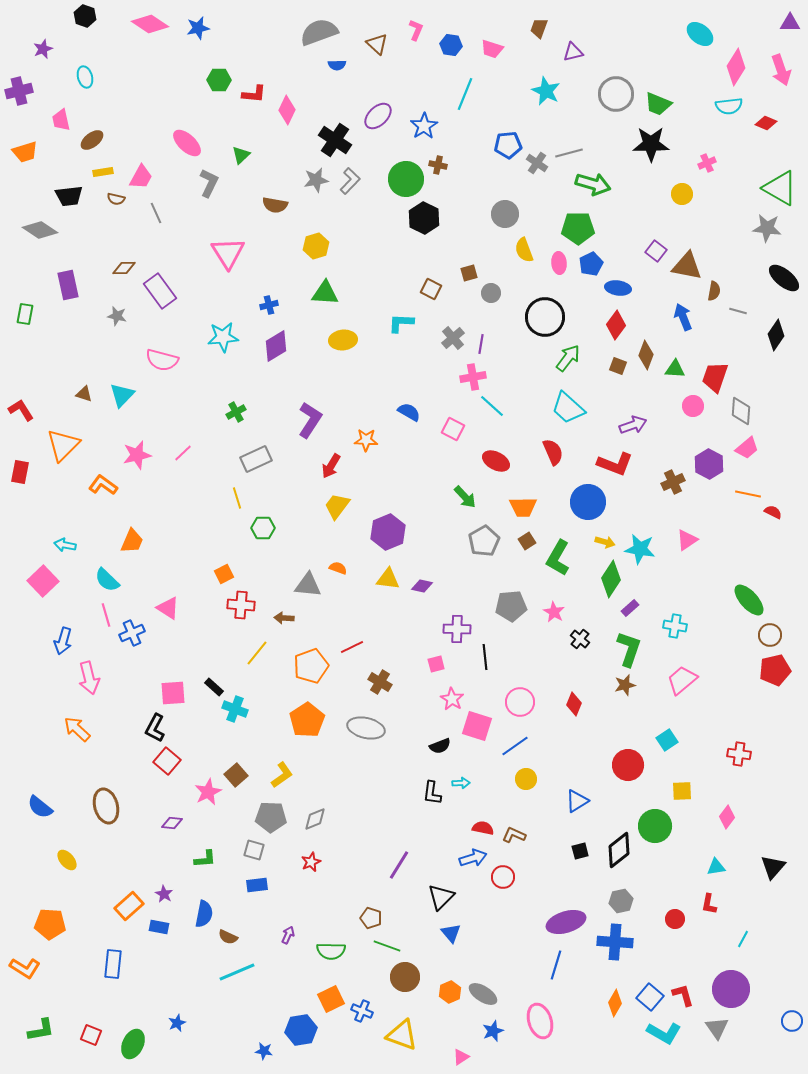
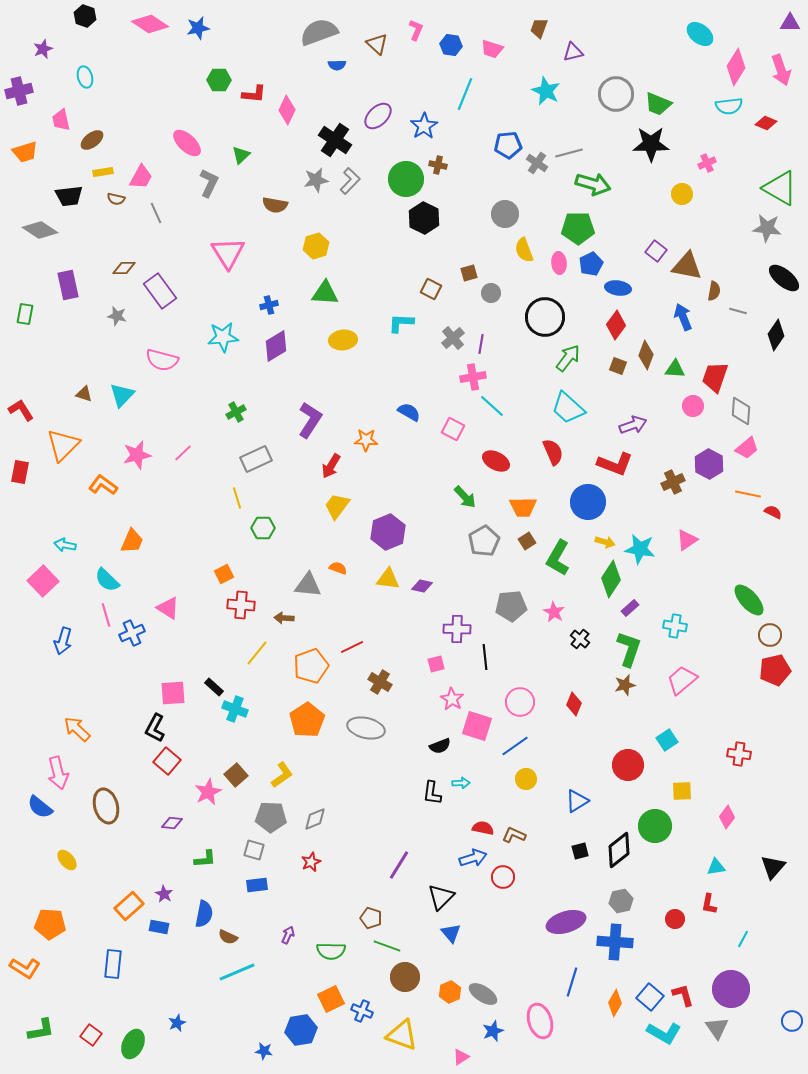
pink arrow at (89, 678): moved 31 px left, 95 px down
blue line at (556, 965): moved 16 px right, 17 px down
red square at (91, 1035): rotated 15 degrees clockwise
